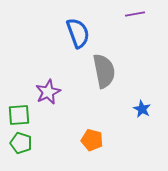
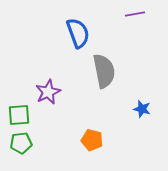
blue star: rotated 12 degrees counterclockwise
green pentagon: rotated 25 degrees counterclockwise
